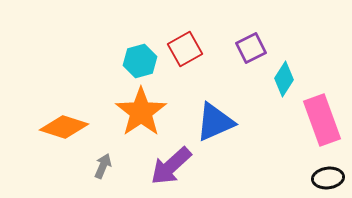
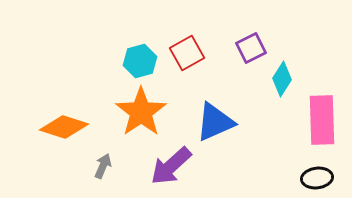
red square: moved 2 px right, 4 px down
cyan diamond: moved 2 px left
pink rectangle: rotated 18 degrees clockwise
black ellipse: moved 11 px left
